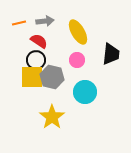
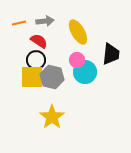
cyan circle: moved 20 px up
